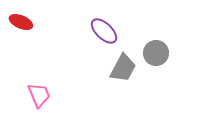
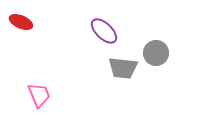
gray trapezoid: rotated 68 degrees clockwise
